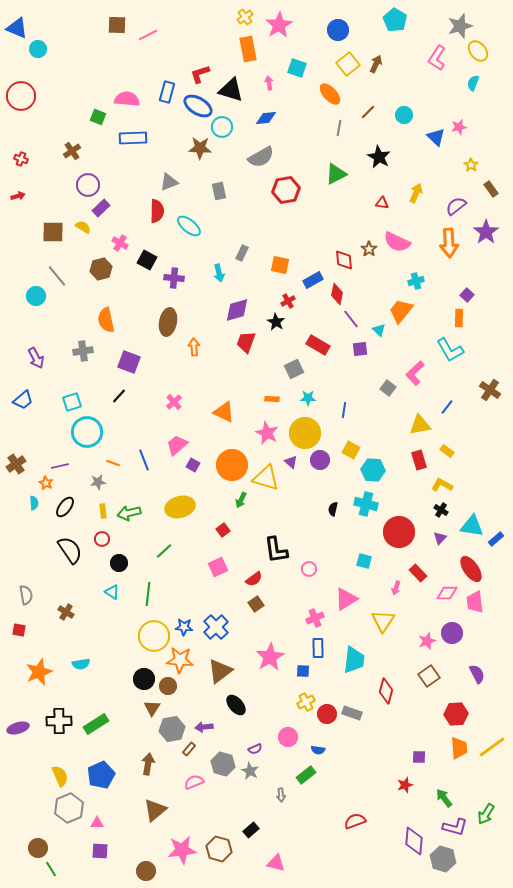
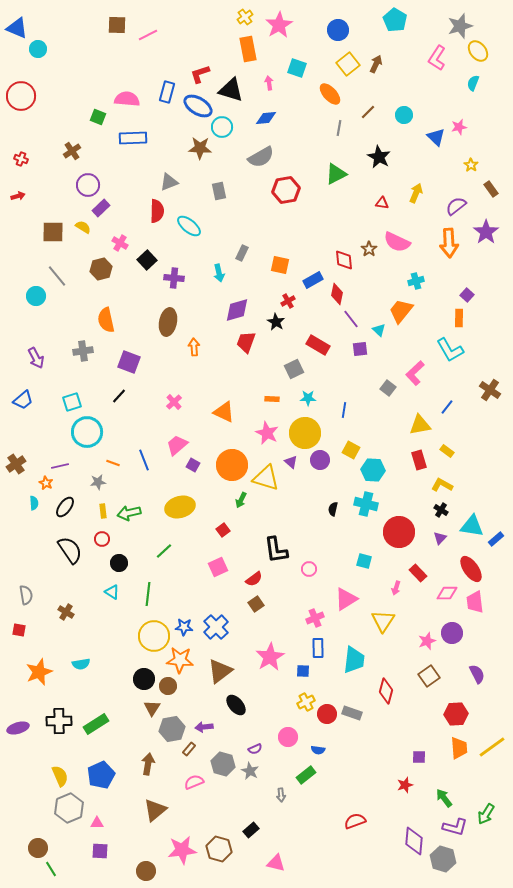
black square at (147, 260): rotated 18 degrees clockwise
